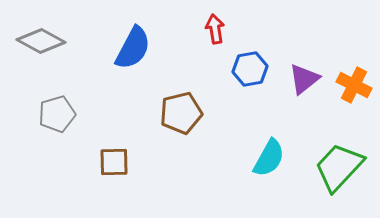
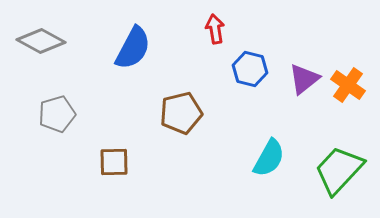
blue hexagon: rotated 24 degrees clockwise
orange cross: moved 6 px left; rotated 8 degrees clockwise
green trapezoid: moved 3 px down
